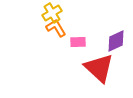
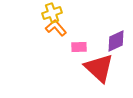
yellow cross: rotated 12 degrees clockwise
orange L-shape: rotated 10 degrees counterclockwise
pink rectangle: moved 1 px right, 5 px down
